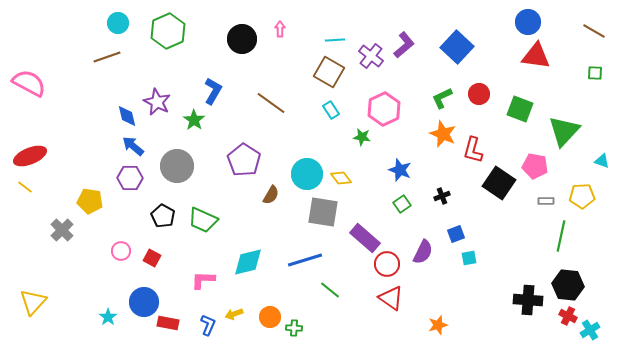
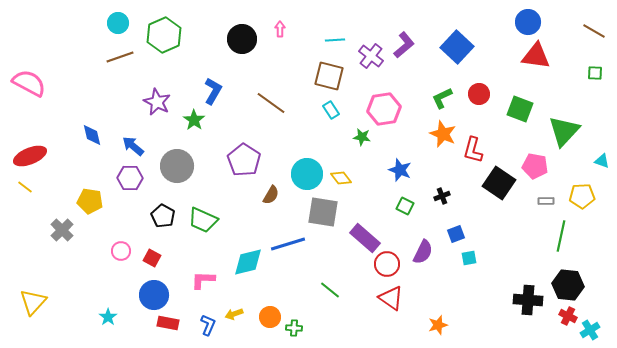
green hexagon at (168, 31): moved 4 px left, 4 px down
brown line at (107, 57): moved 13 px right
brown square at (329, 72): moved 4 px down; rotated 16 degrees counterclockwise
pink hexagon at (384, 109): rotated 16 degrees clockwise
blue diamond at (127, 116): moved 35 px left, 19 px down
green square at (402, 204): moved 3 px right, 2 px down; rotated 30 degrees counterclockwise
blue line at (305, 260): moved 17 px left, 16 px up
blue circle at (144, 302): moved 10 px right, 7 px up
